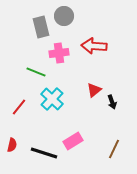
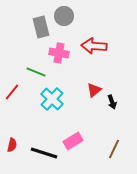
pink cross: rotated 18 degrees clockwise
red line: moved 7 px left, 15 px up
